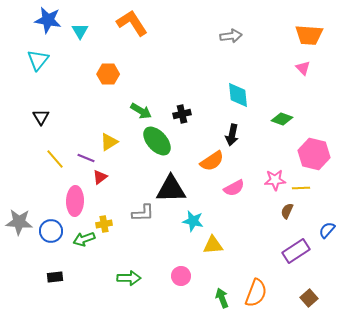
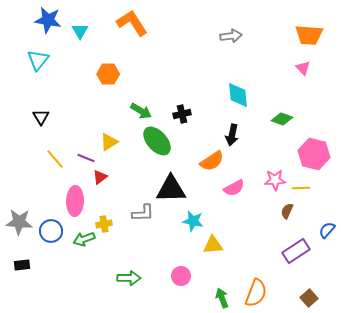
black rectangle at (55, 277): moved 33 px left, 12 px up
